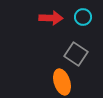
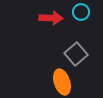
cyan circle: moved 2 px left, 5 px up
gray square: rotated 15 degrees clockwise
